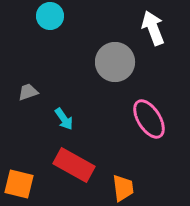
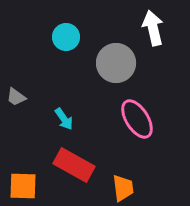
cyan circle: moved 16 px right, 21 px down
white arrow: rotated 8 degrees clockwise
gray circle: moved 1 px right, 1 px down
gray trapezoid: moved 12 px left, 5 px down; rotated 125 degrees counterclockwise
pink ellipse: moved 12 px left
orange square: moved 4 px right, 2 px down; rotated 12 degrees counterclockwise
